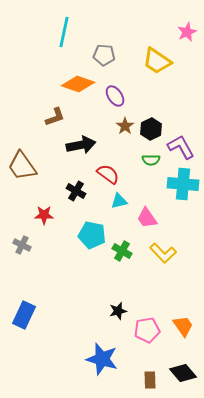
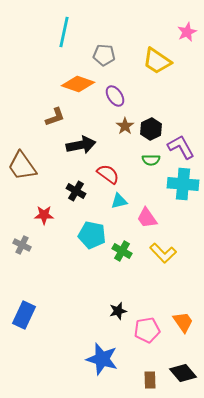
orange trapezoid: moved 4 px up
